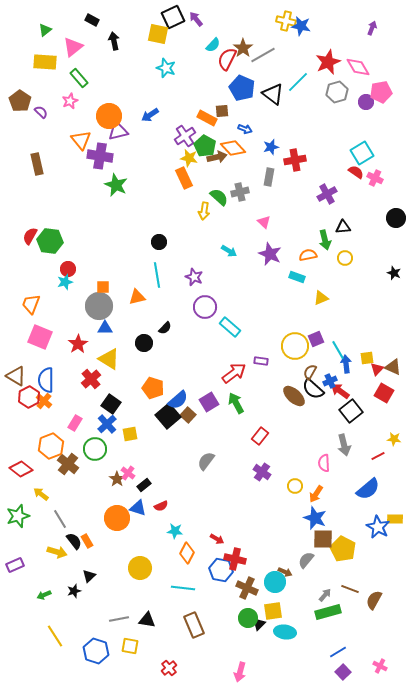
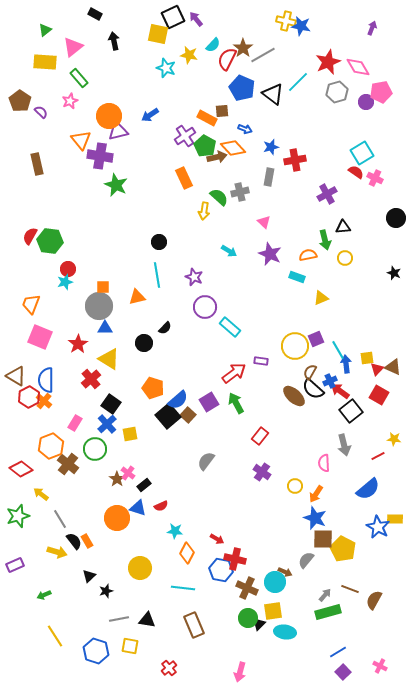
black rectangle at (92, 20): moved 3 px right, 6 px up
yellow star at (189, 158): moved 103 px up
red square at (384, 393): moved 5 px left, 2 px down
black star at (74, 591): moved 32 px right
